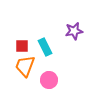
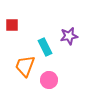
purple star: moved 5 px left, 5 px down
red square: moved 10 px left, 21 px up
